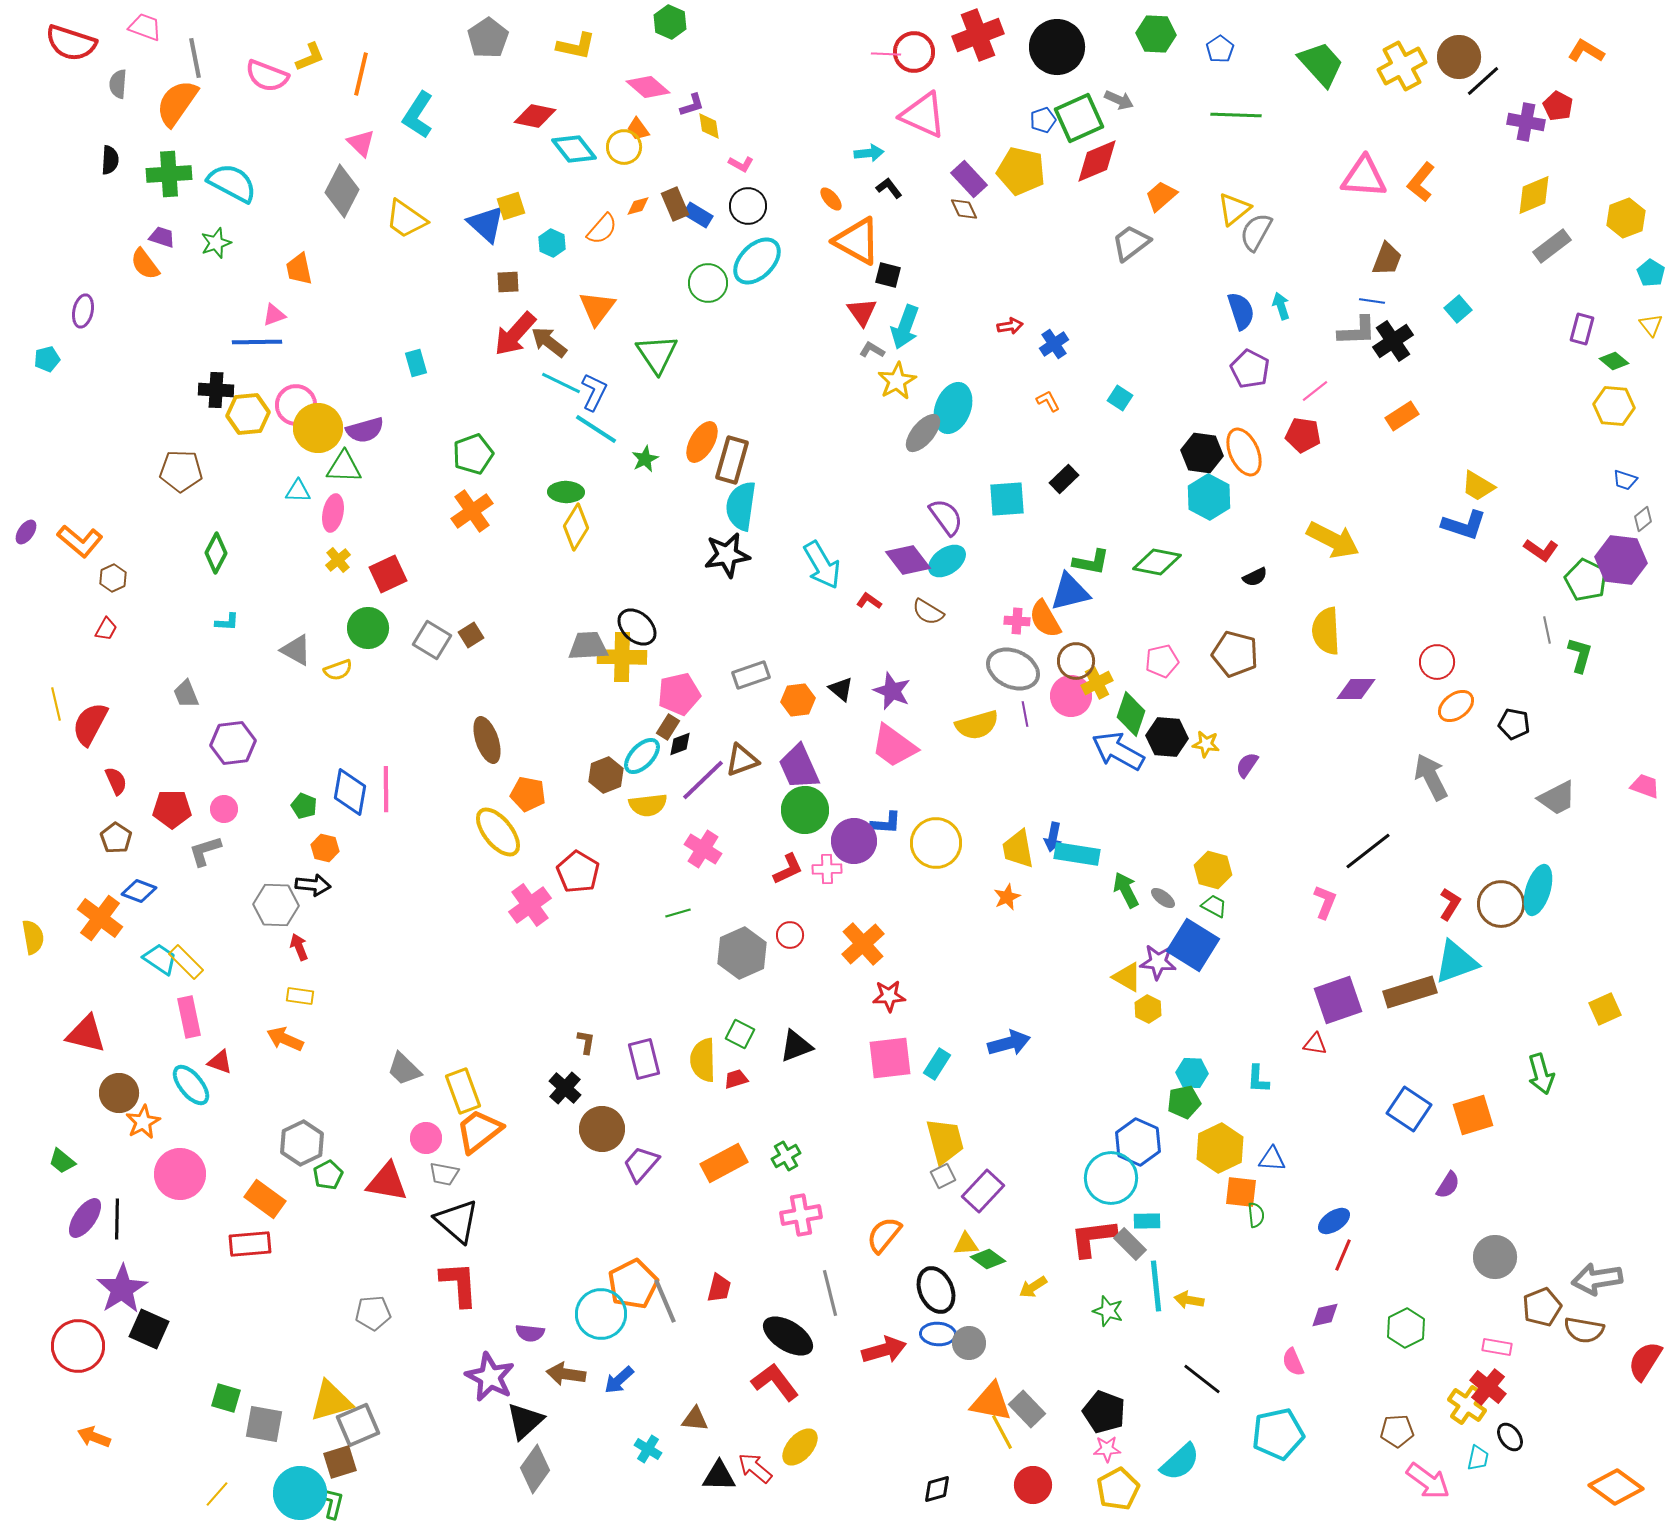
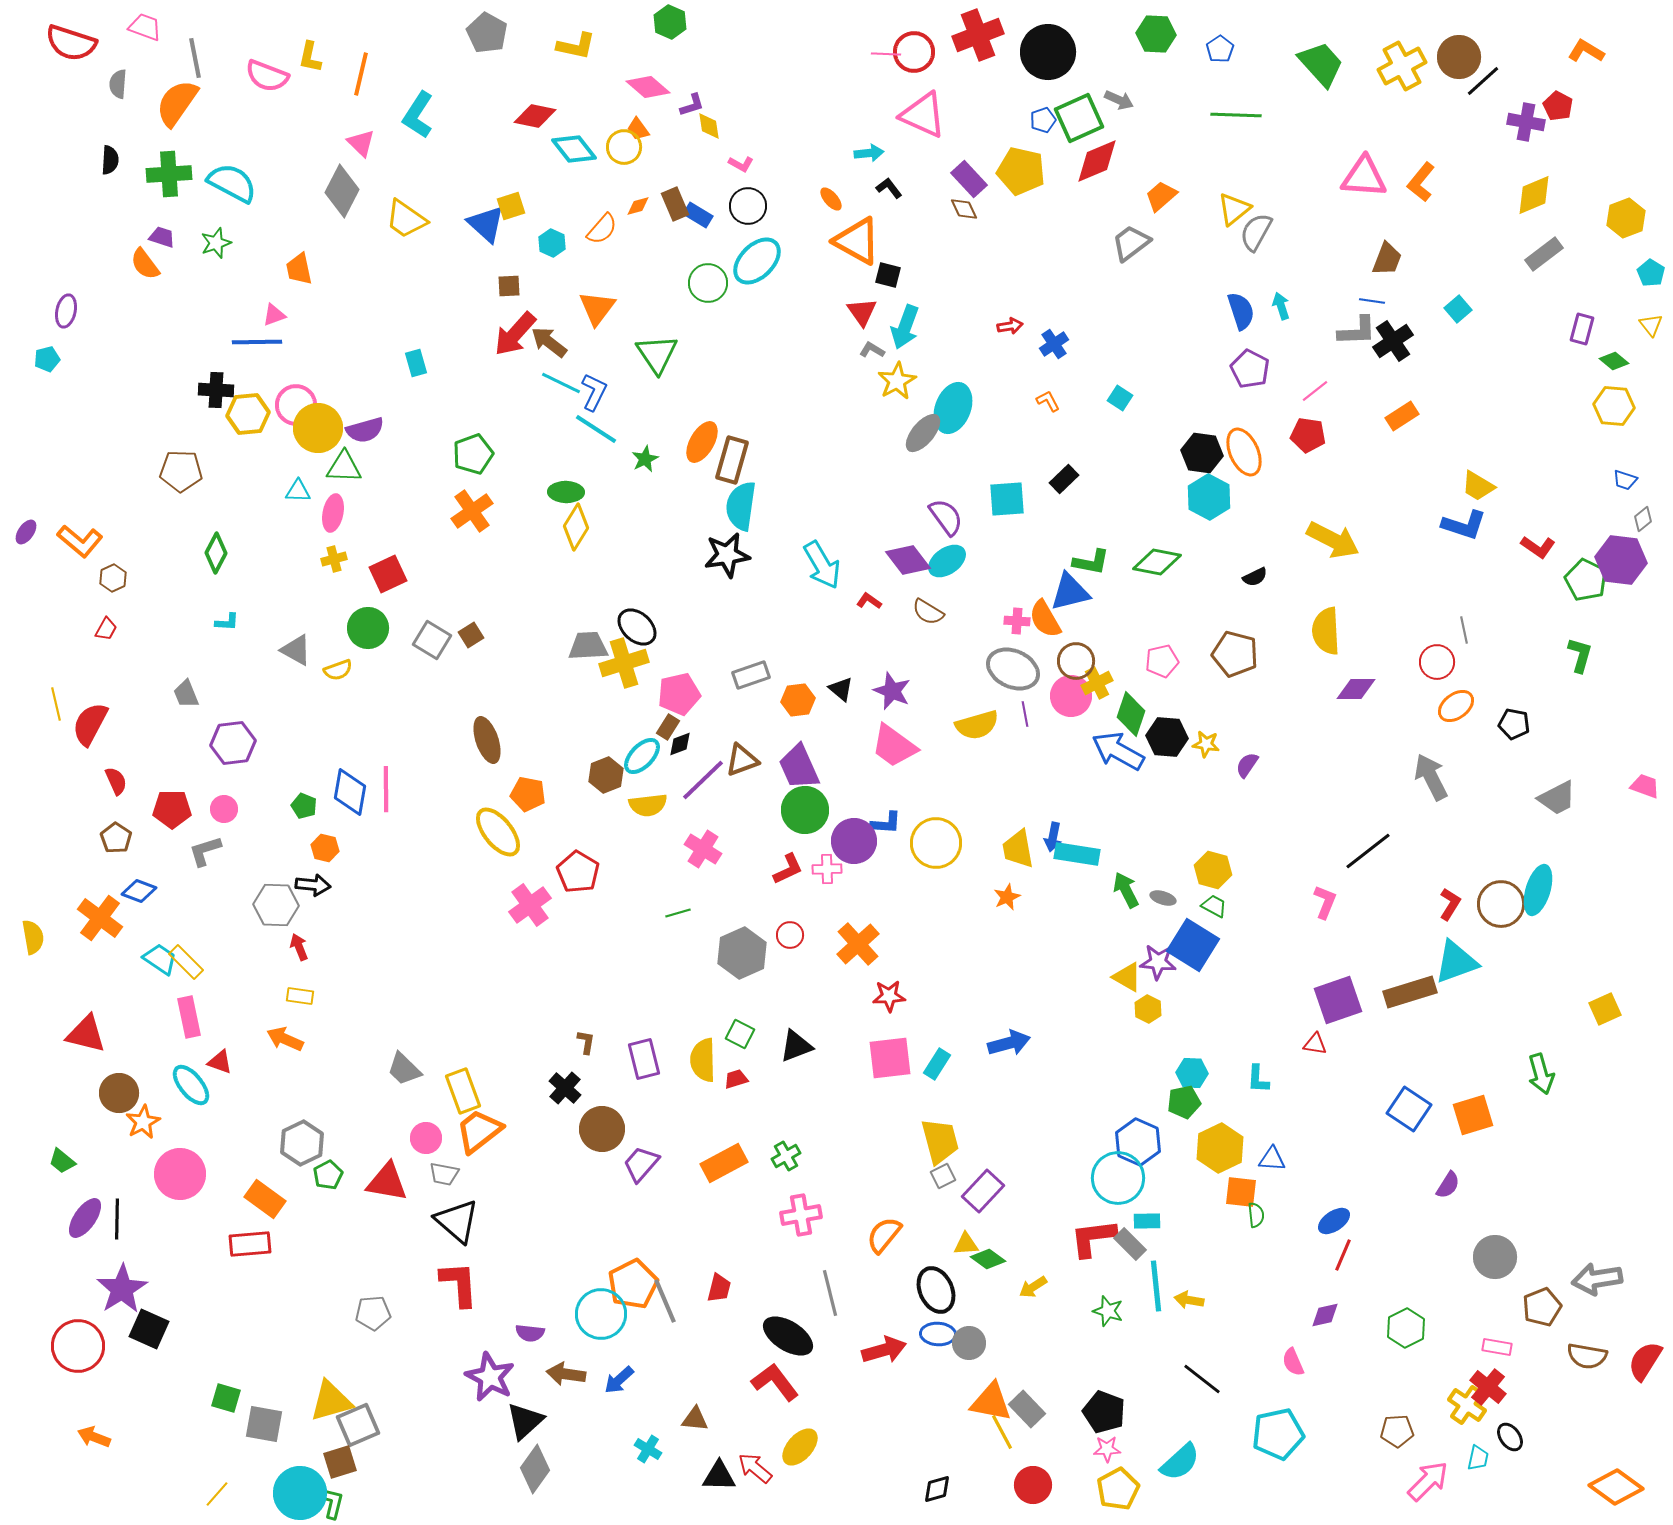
gray pentagon at (488, 38): moved 1 px left, 5 px up; rotated 9 degrees counterclockwise
black circle at (1057, 47): moved 9 px left, 5 px down
yellow L-shape at (310, 57): rotated 124 degrees clockwise
gray rectangle at (1552, 246): moved 8 px left, 8 px down
brown square at (508, 282): moved 1 px right, 4 px down
purple ellipse at (83, 311): moved 17 px left
red pentagon at (1303, 435): moved 5 px right
red L-shape at (1541, 550): moved 3 px left, 3 px up
yellow cross at (338, 560): moved 4 px left, 1 px up; rotated 25 degrees clockwise
gray line at (1547, 630): moved 83 px left
yellow cross at (622, 657): moved 2 px right, 6 px down; rotated 18 degrees counterclockwise
gray ellipse at (1163, 898): rotated 20 degrees counterclockwise
orange cross at (863, 944): moved 5 px left
yellow trapezoid at (945, 1141): moved 5 px left
cyan circle at (1111, 1178): moved 7 px right
brown semicircle at (1584, 1330): moved 3 px right, 26 px down
pink arrow at (1428, 1481): rotated 81 degrees counterclockwise
